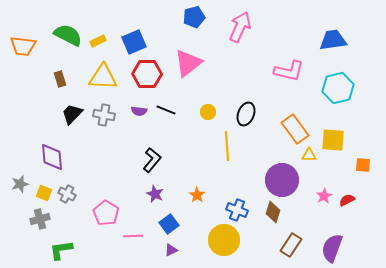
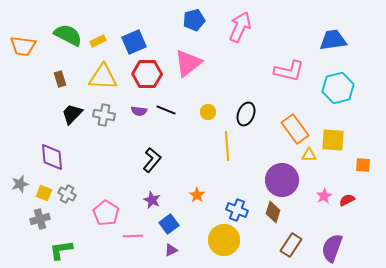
blue pentagon at (194, 17): moved 3 px down
purple star at (155, 194): moved 3 px left, 6 px down
